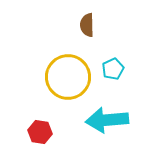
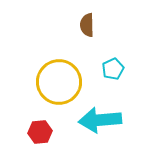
yellow circle: moved 9 px left, 5 px down
cyan arrow: moved 7 px left
red hexagon: rotated 15 degrees counterclockwise
